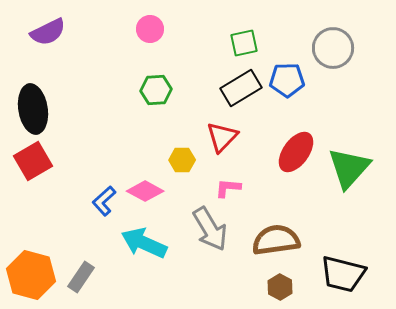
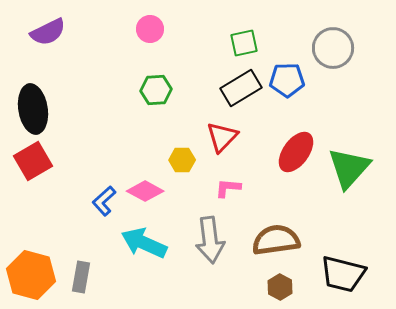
gray arrow: moved 11 px down; rotated 24 degrees clockwise
gray rectangle: rotated 24 degrees counterclockwise
